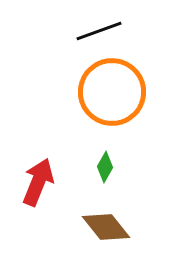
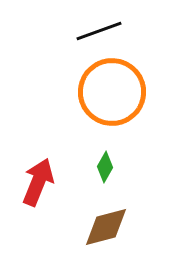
brown diamond: rotated 66 degrees counterclockwise
